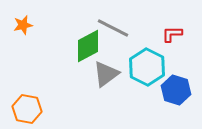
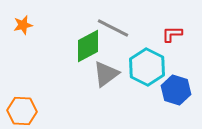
orange hexagon: moved 5 px left, 2 px down; rotated 8 degrees counterclockwise
